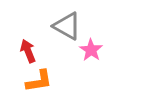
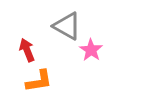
red arrow: moved 1 px left, 1 px up
